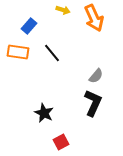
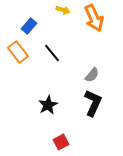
orange rectangle: rotated 45 degrees clockwise
gray semicircle: moved 4 px left, 1 px up
black star: moved 4 px right, 8 px up; rotated 18 degrees clockwise
